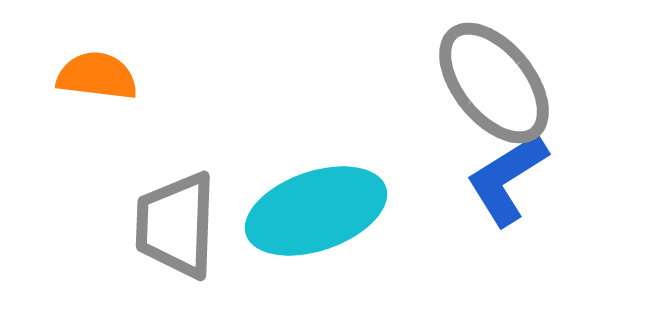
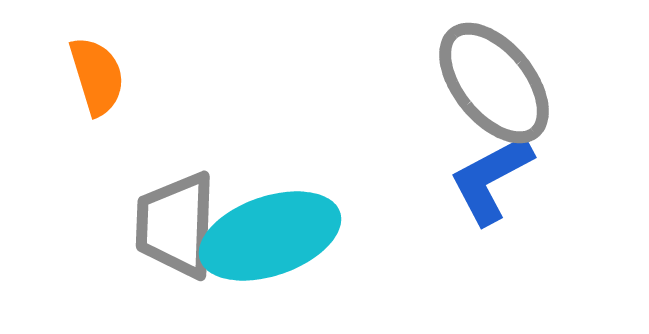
orange semicircle: rotated 66 degrees clockwise
blue L-shape: moved 16 px left; rotated 4 degrees clockwise
cyan ellipse: moved 46 px left, 25 px down
